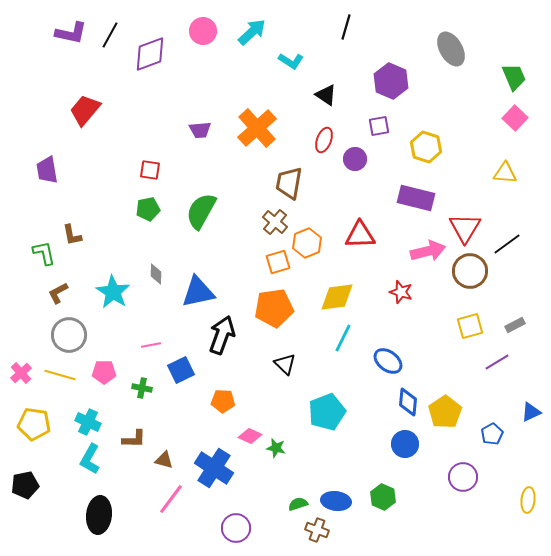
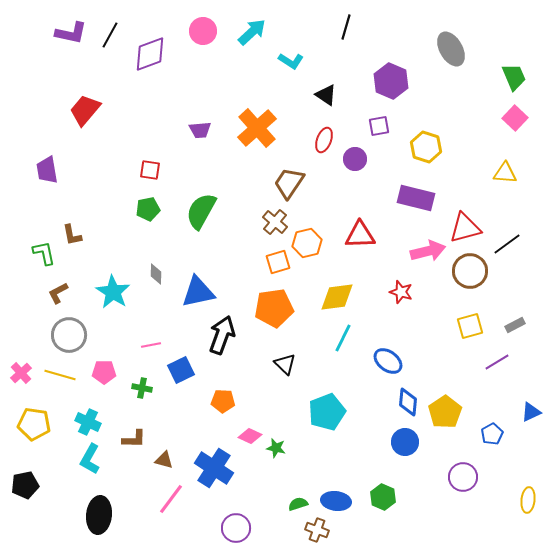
brown trapezoid at (289, 183): rotated 24 degrees clockwise
red triangle at (465, 228): rotated 44 degrees clockwise
orange hexagon at (307, 243): rotated 8 degrees clockwise
blue circle at (405, 444): moved 2 px up
